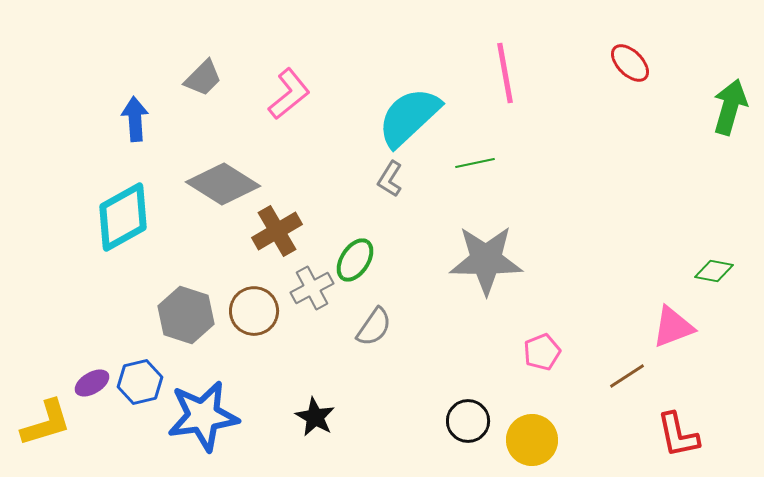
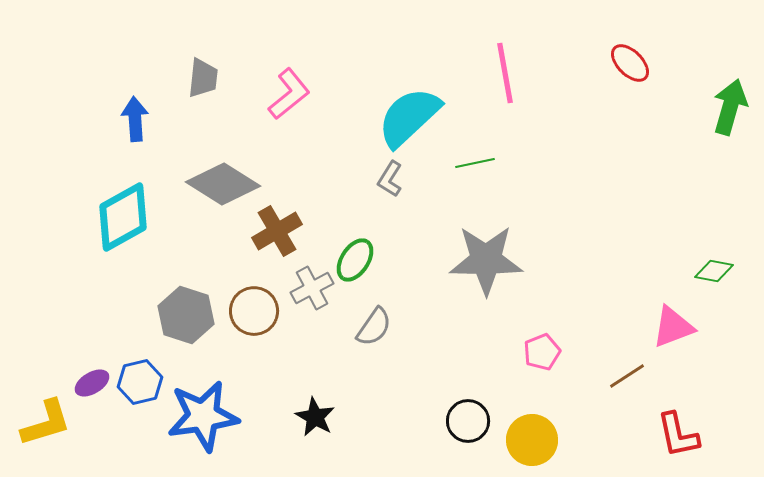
gray trapezoid: rotated 39 degrees counterclockwise
